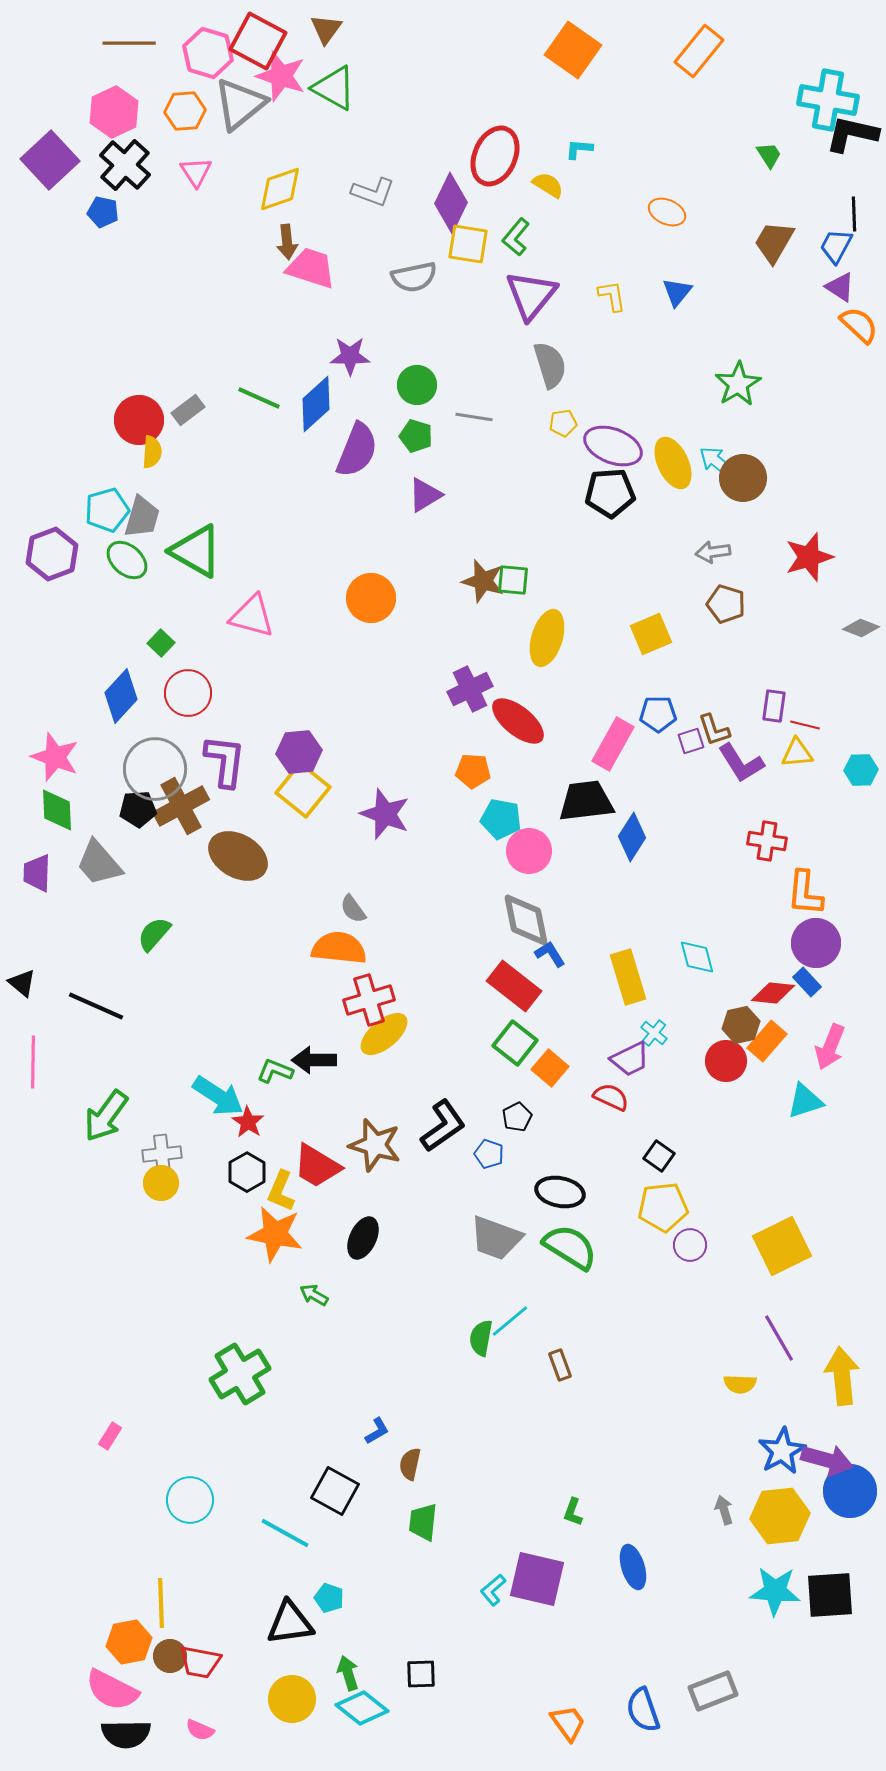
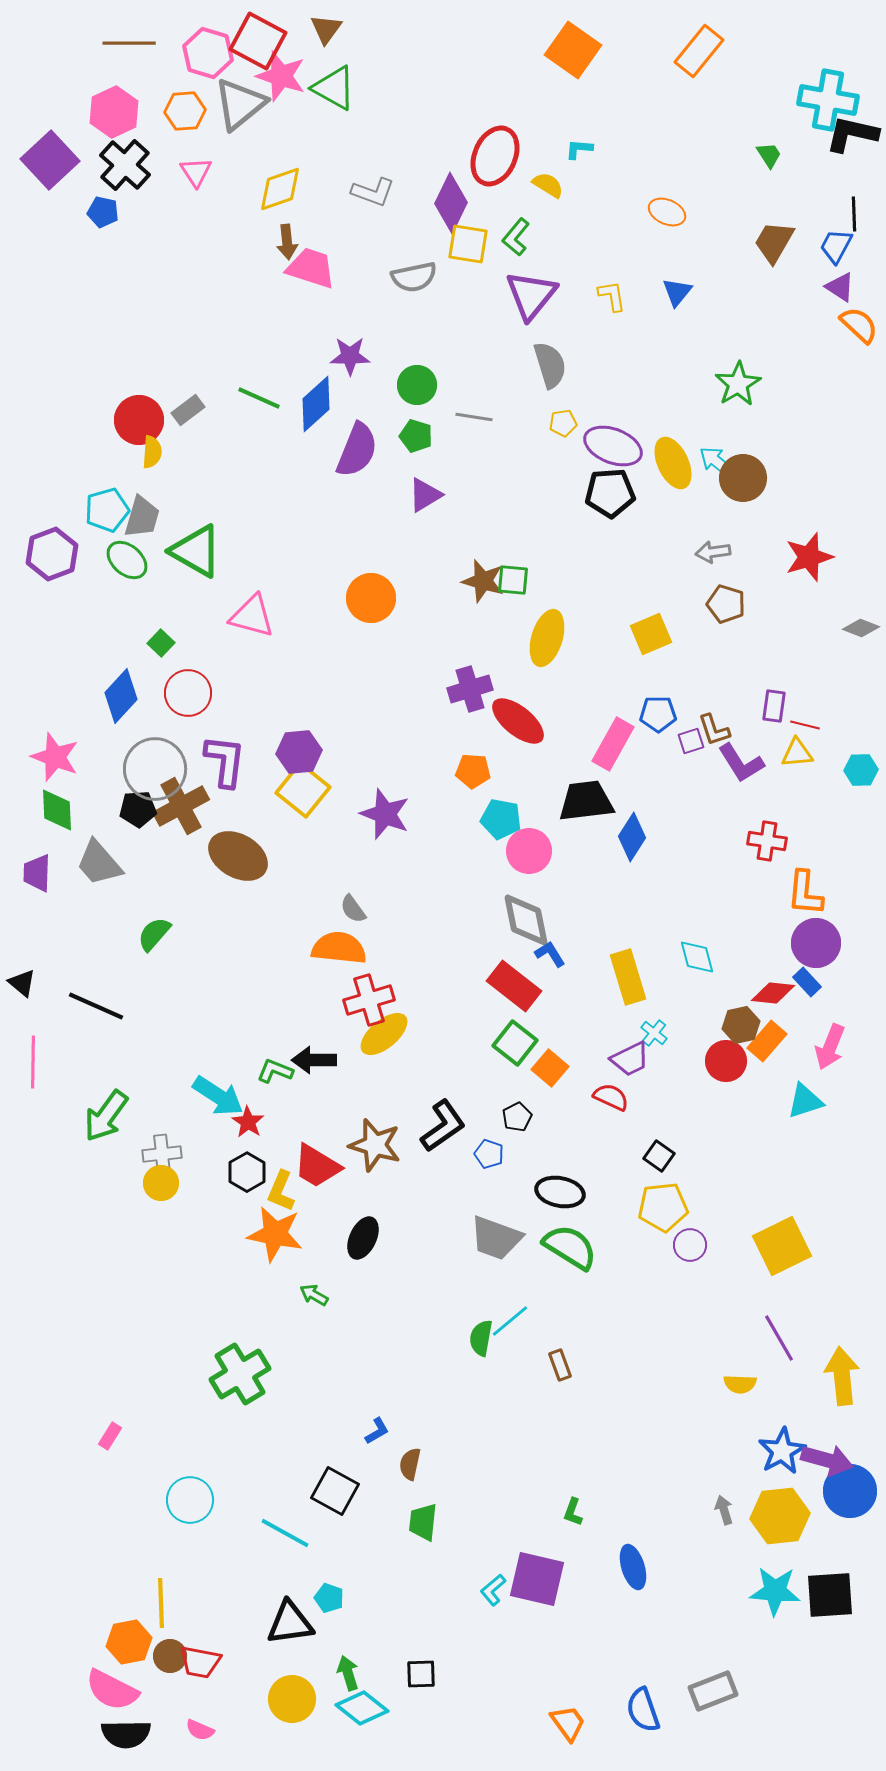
purple cross at (470, 689): rotated 9 degrees clockwise
